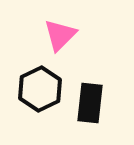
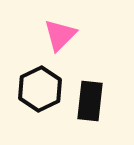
black rectangle: moved 2 px up
